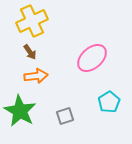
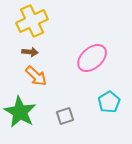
brown arrow: rotated 49 degrees counterclockwise
orange arrow: rotated 50 degrees clockwise
green star: moved 1 px down
